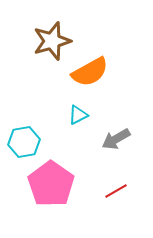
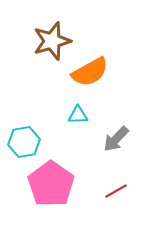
cyan triangle: rotated 25 degrees clockwise
gray arrow: rotated 16 degrees counterclockwise
